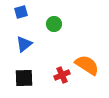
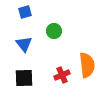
blue square: moved 4 px right
green circle: moved 7 px down
blue triangle: rotated 30 degrees counterclockwise
orange semicircle: rotated 50 degrees clockwise
